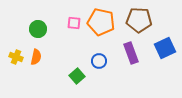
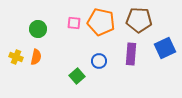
purple rectangle: moved 1 px down; rotated 25 degrees clockwise
